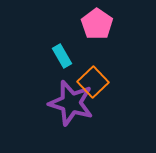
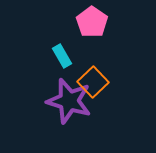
pink pentagon: moved 5 px left, 2 px up
purple star: moved 2 px left, 2 px up
